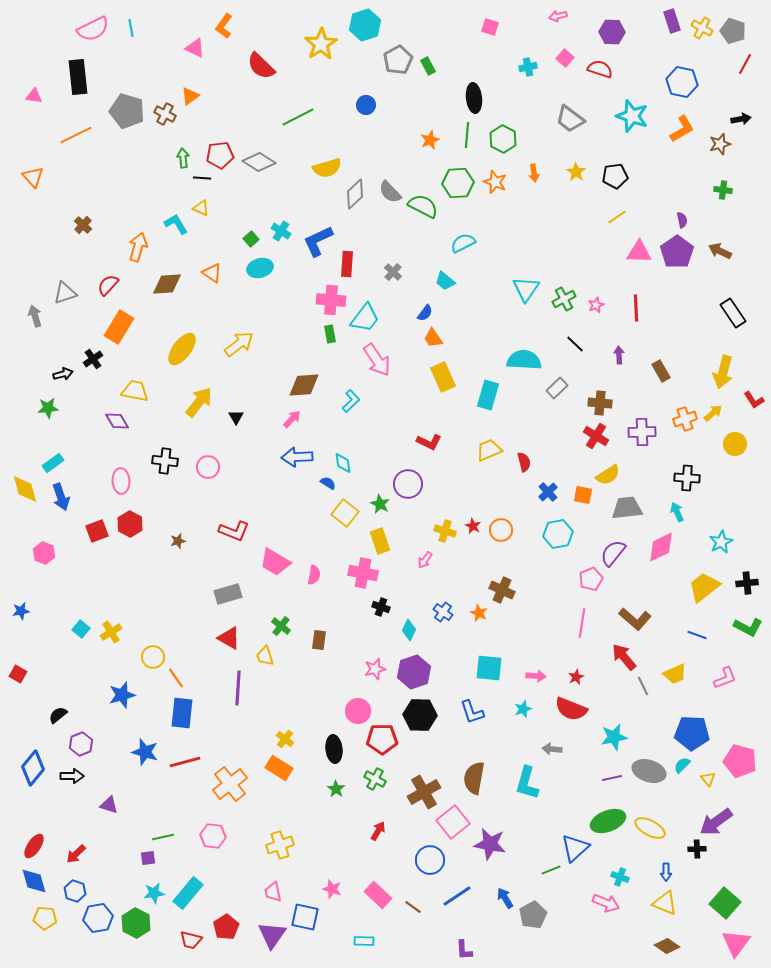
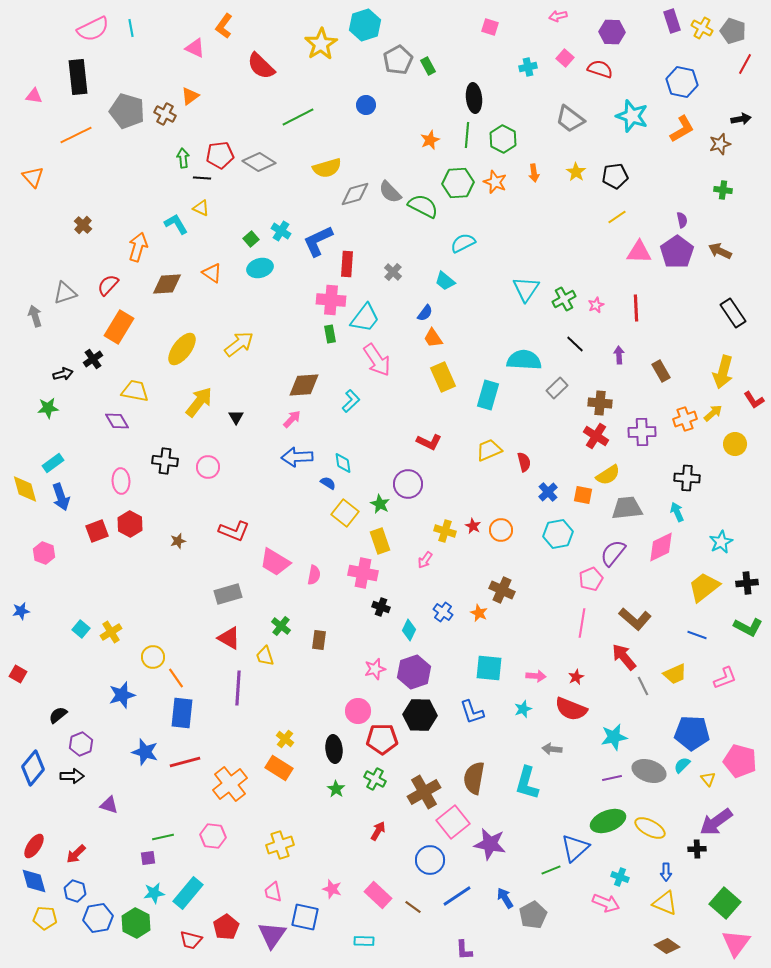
gray diamond at (355, 194): rotated 28 degrees clockwise
